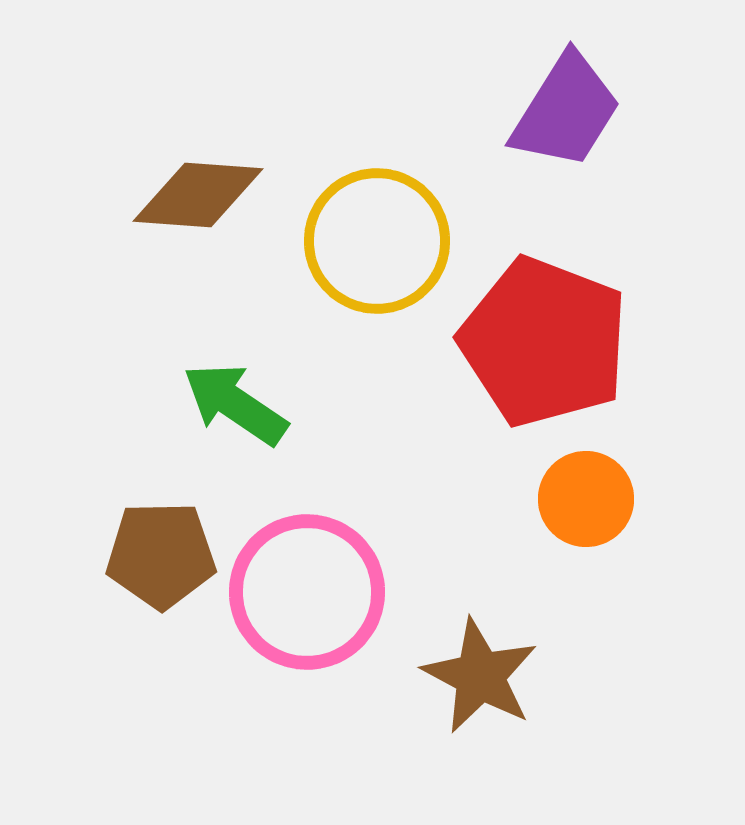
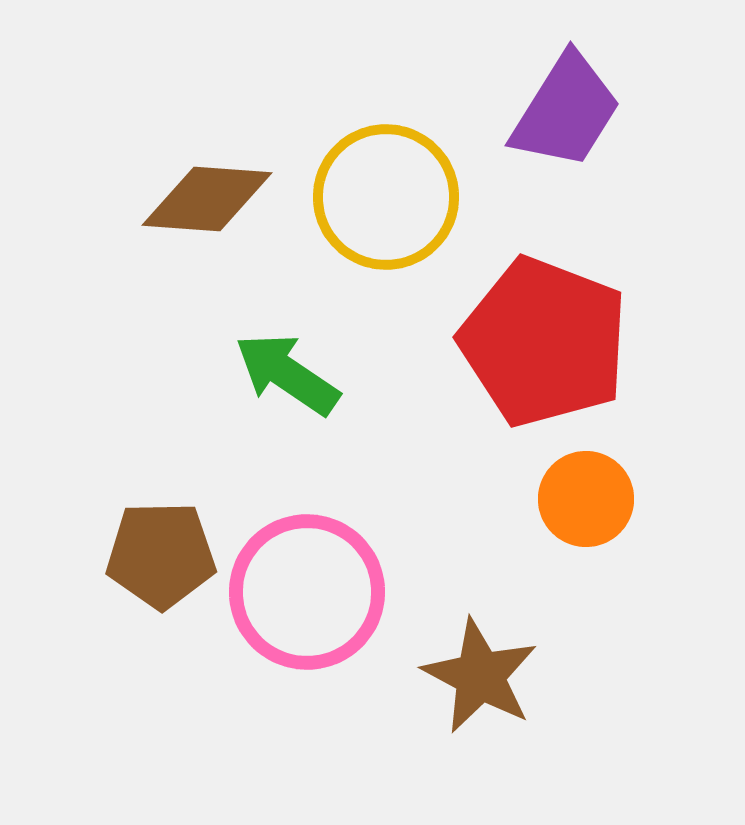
brown diamond: moved 9 px right, 4 px down
yellow circle: moved 9 px right, 44 px up
green arrow: moved 52 px right, 30 px up
